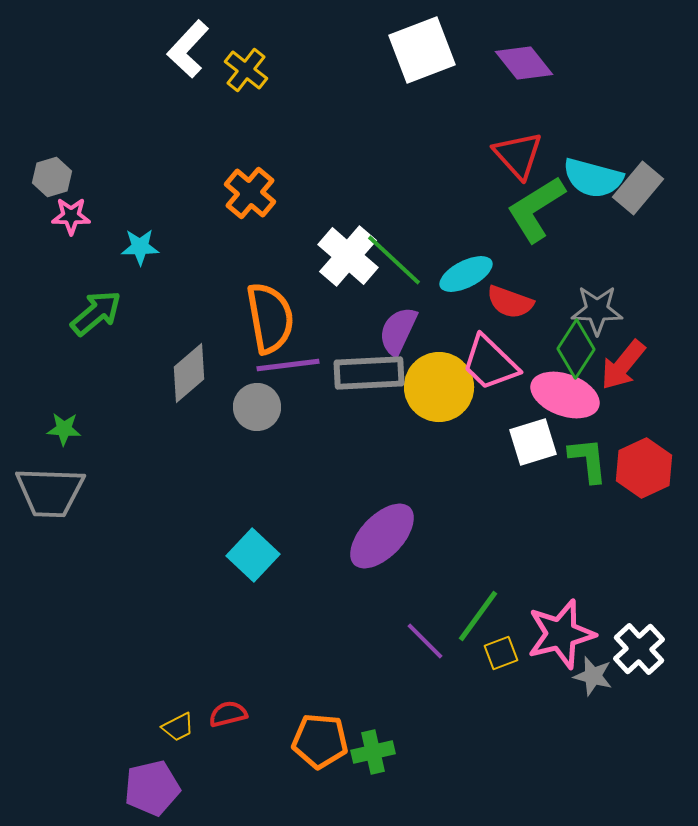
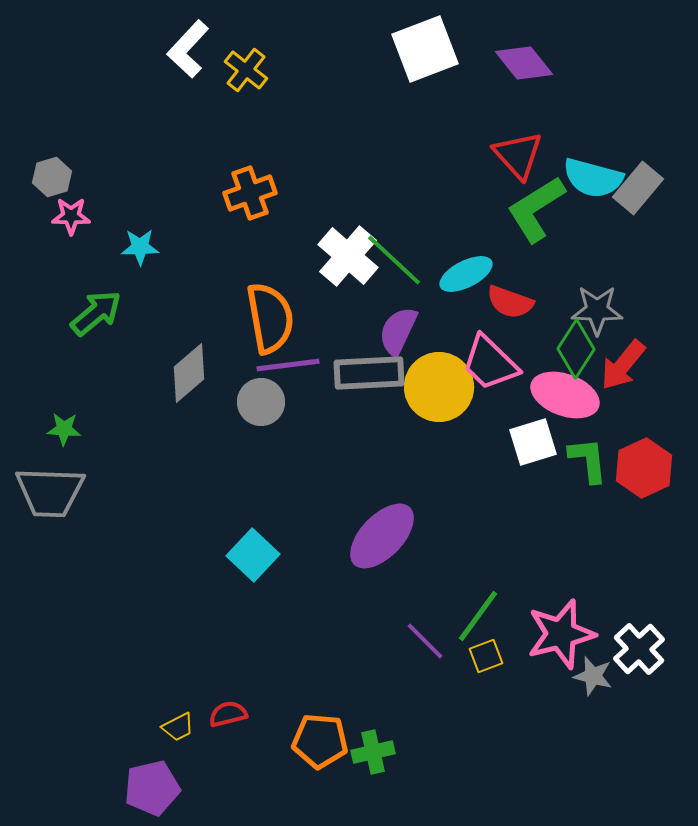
white square at (422, 50): moved 3 px right, 1 px up
orange cross at (250, 193): rotated 30 degrees clockwise
gray circle at (257, 407): moved 4 px right, 5 px up
yellow square at (501, 653): moved 15 px left, 3 px down
